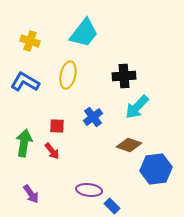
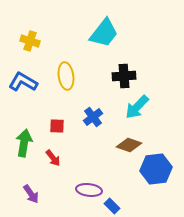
cyan trapezoid: moved 20 px right
yellow ellipse: moved 2 px left, 1 px down; rotated 20 degrees counterclockwise
blue L-shape: moved 2 px left
red arrow: moved 1 px right, 7 px down
